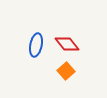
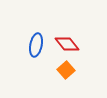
orange square: moved 1 px up
